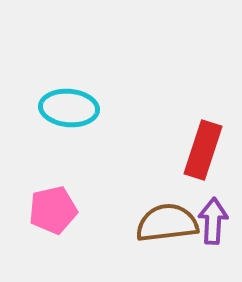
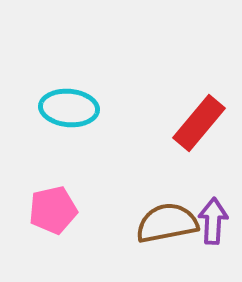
red rectangle: moved 4 px left, 27 px up; rotated 22 degrees clockwise
brown semicircle: rotated 4 degrees counterclockwise
